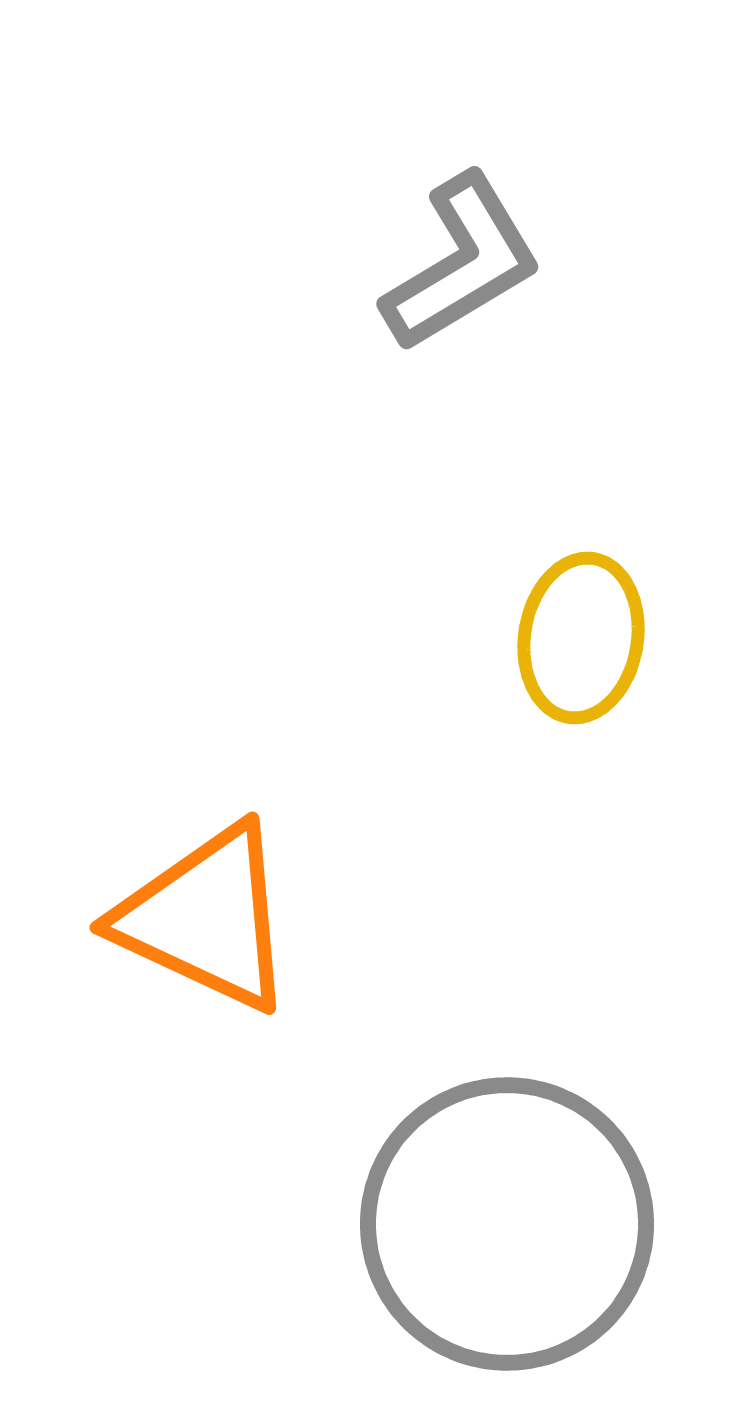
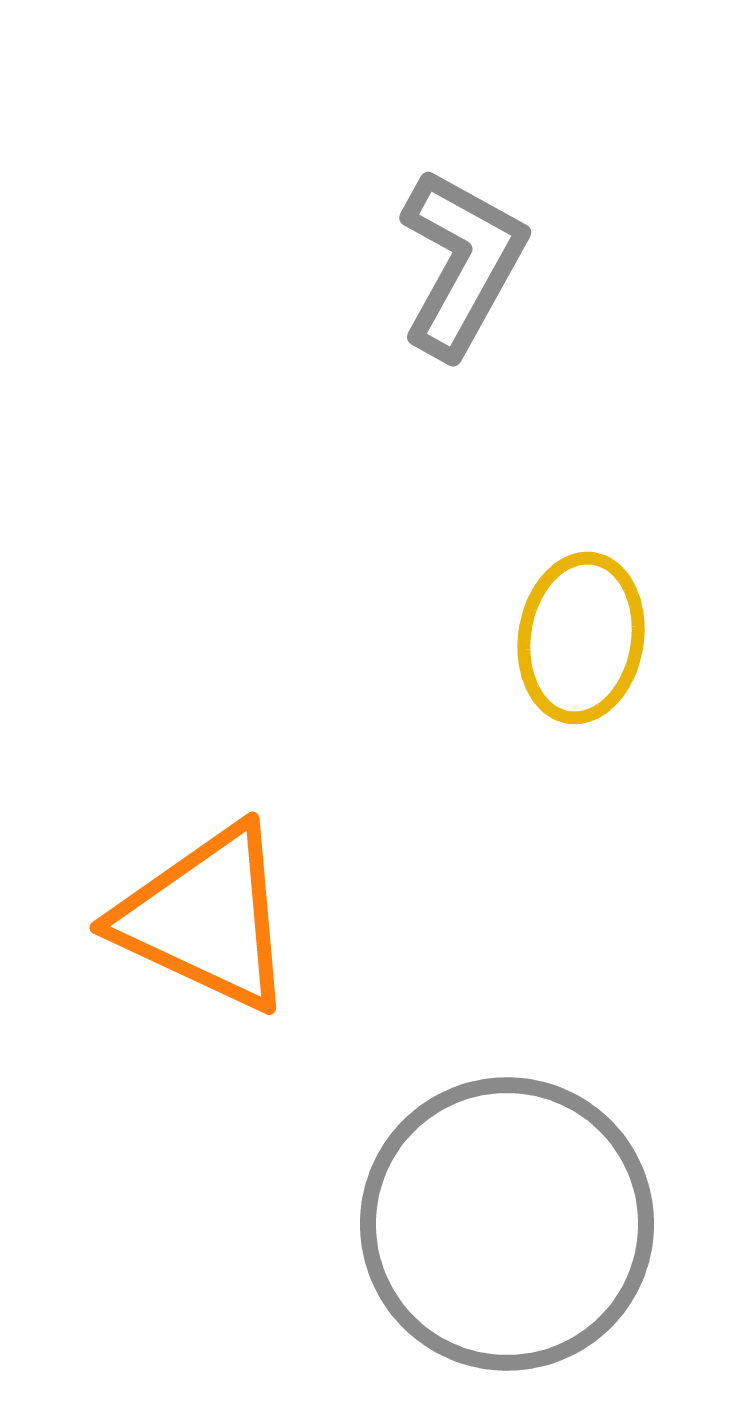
gray L-shape: rotated 30 degrees counterclockwise
